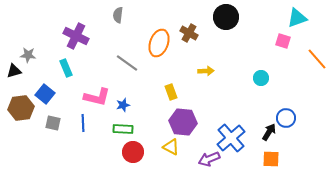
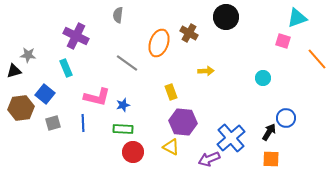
cyan circle: moved 2 px right
gray square: rotated 28 degrees counterclockwise
